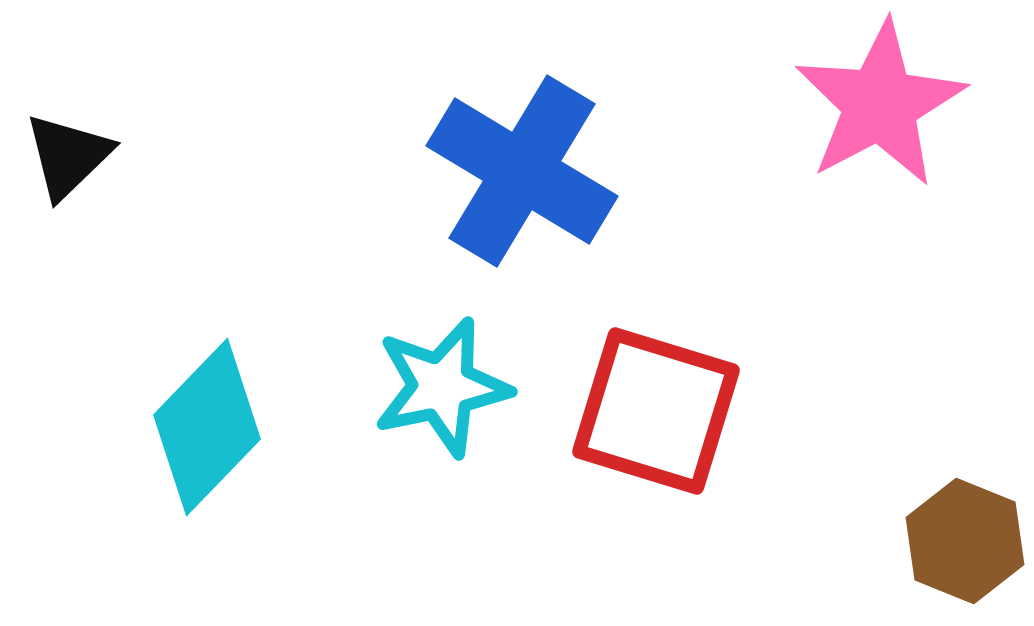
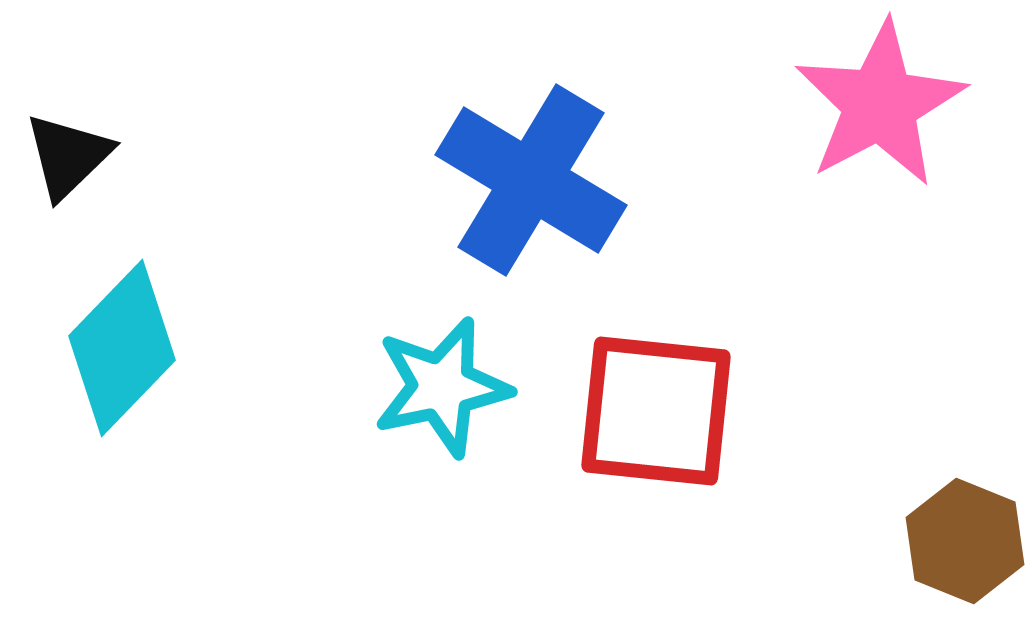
blue cross: moved 9 px right, 9 px down
red square: rotated 11 degrees counterclockwise
cyan diamond: moved 85 px left, 79 px up
